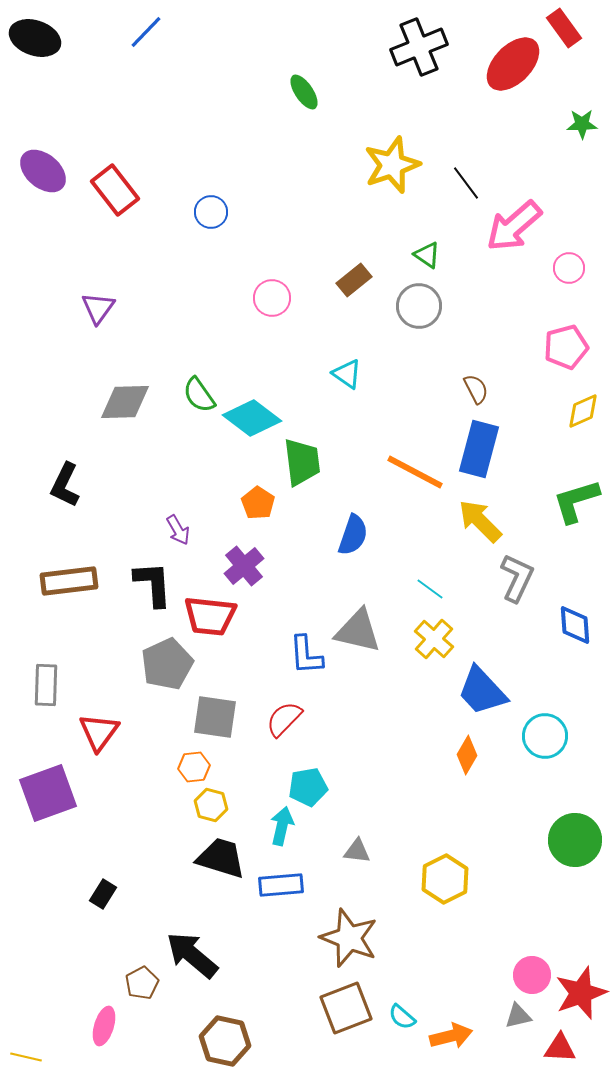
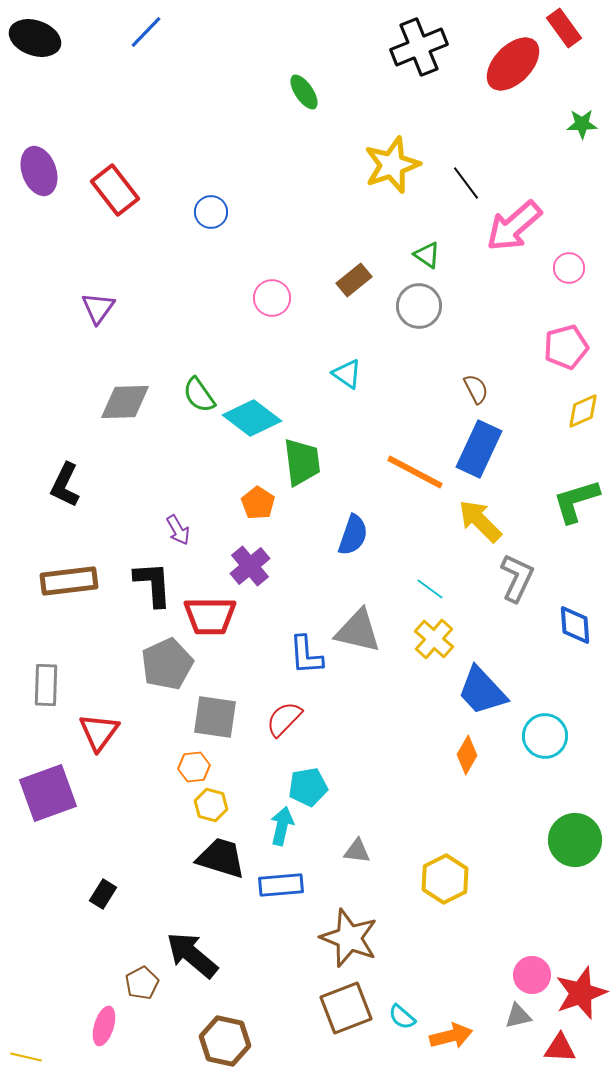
purple ellipse at (43, 171): moved 4 px left; rotated 30 degrees clockwise
blue rectangle at (479, 449): rotated 10 degrees clockwise
purple cross at (244, 566): moved 6 px right
red trapezoid at (210, 616): rotated 6 degrees counterclockwise
